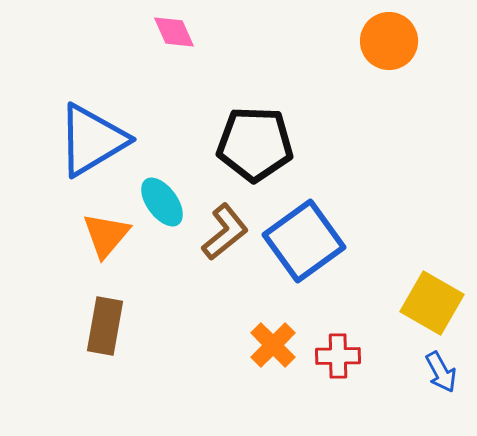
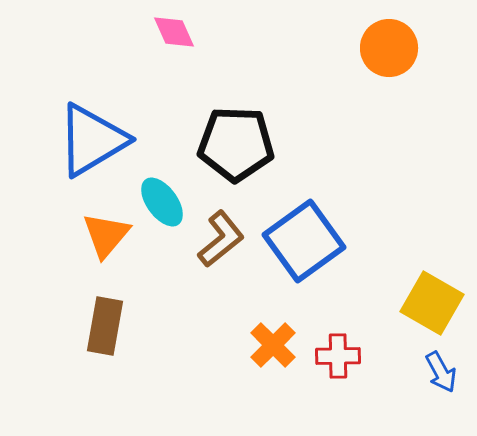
orange circle: moved 7 px down
black pentagon: moved 19 px left
brown L-shape: moved 4 px left, 7 px down
